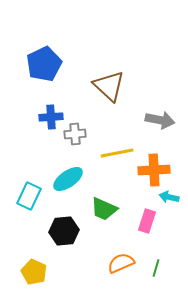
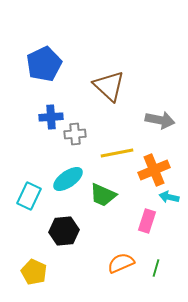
orange cross: rotated 20 degrees counterclockwise
green trapezoid: moved 1 px left, 14 px up
